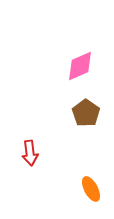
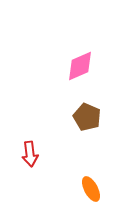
brown pentagon: moved 1 px right, 4 px down; rotated 12 degrees counterclockwise
red arrow: moved 1 px down
